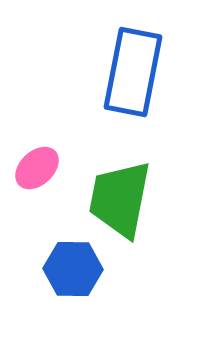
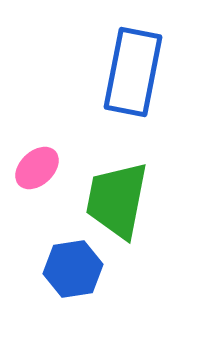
green trapezoid: moved 3 px left, 1 px down
blue hexagon: rotated 10 degrees counterclockwise
